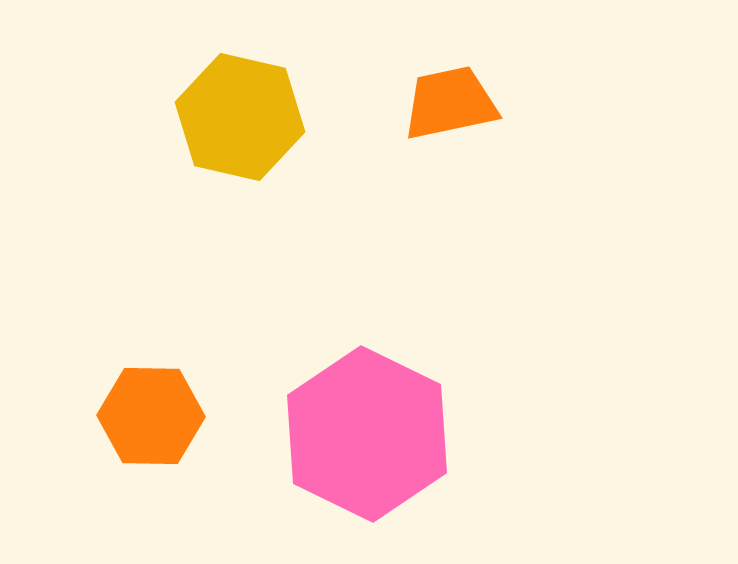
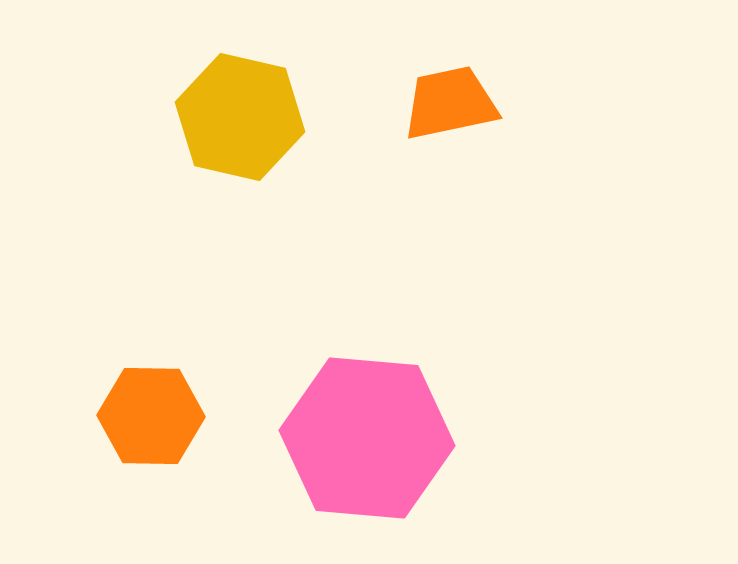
pink hexagon: moved 4 px down; rotated 21 degrees counterclockwise
